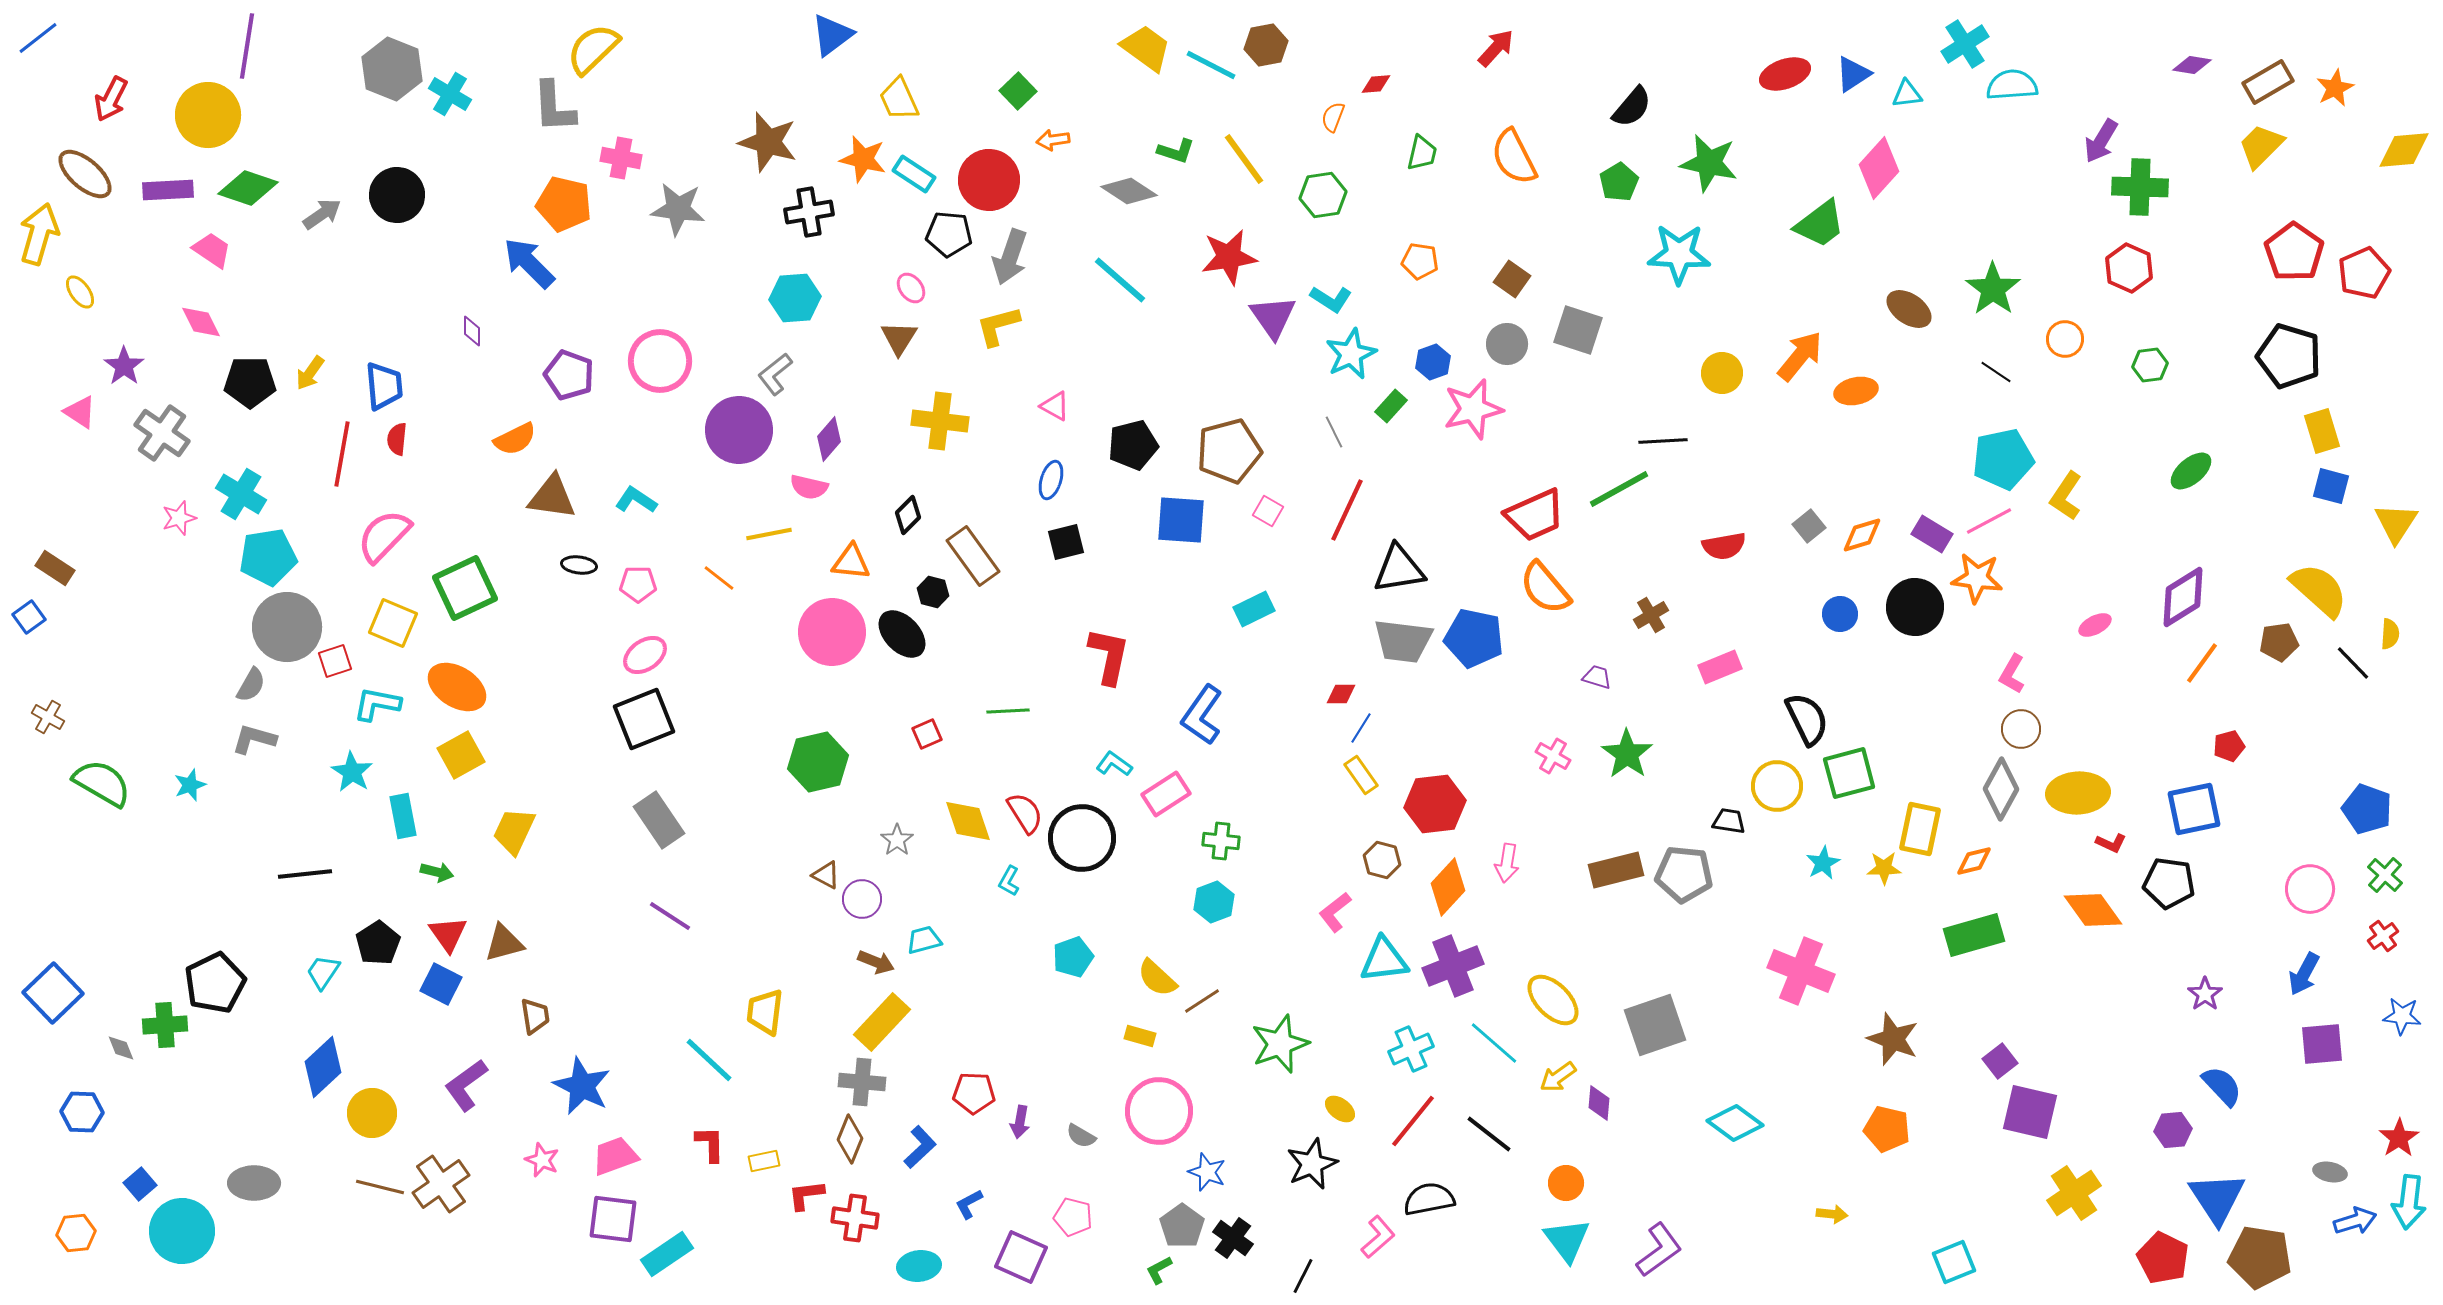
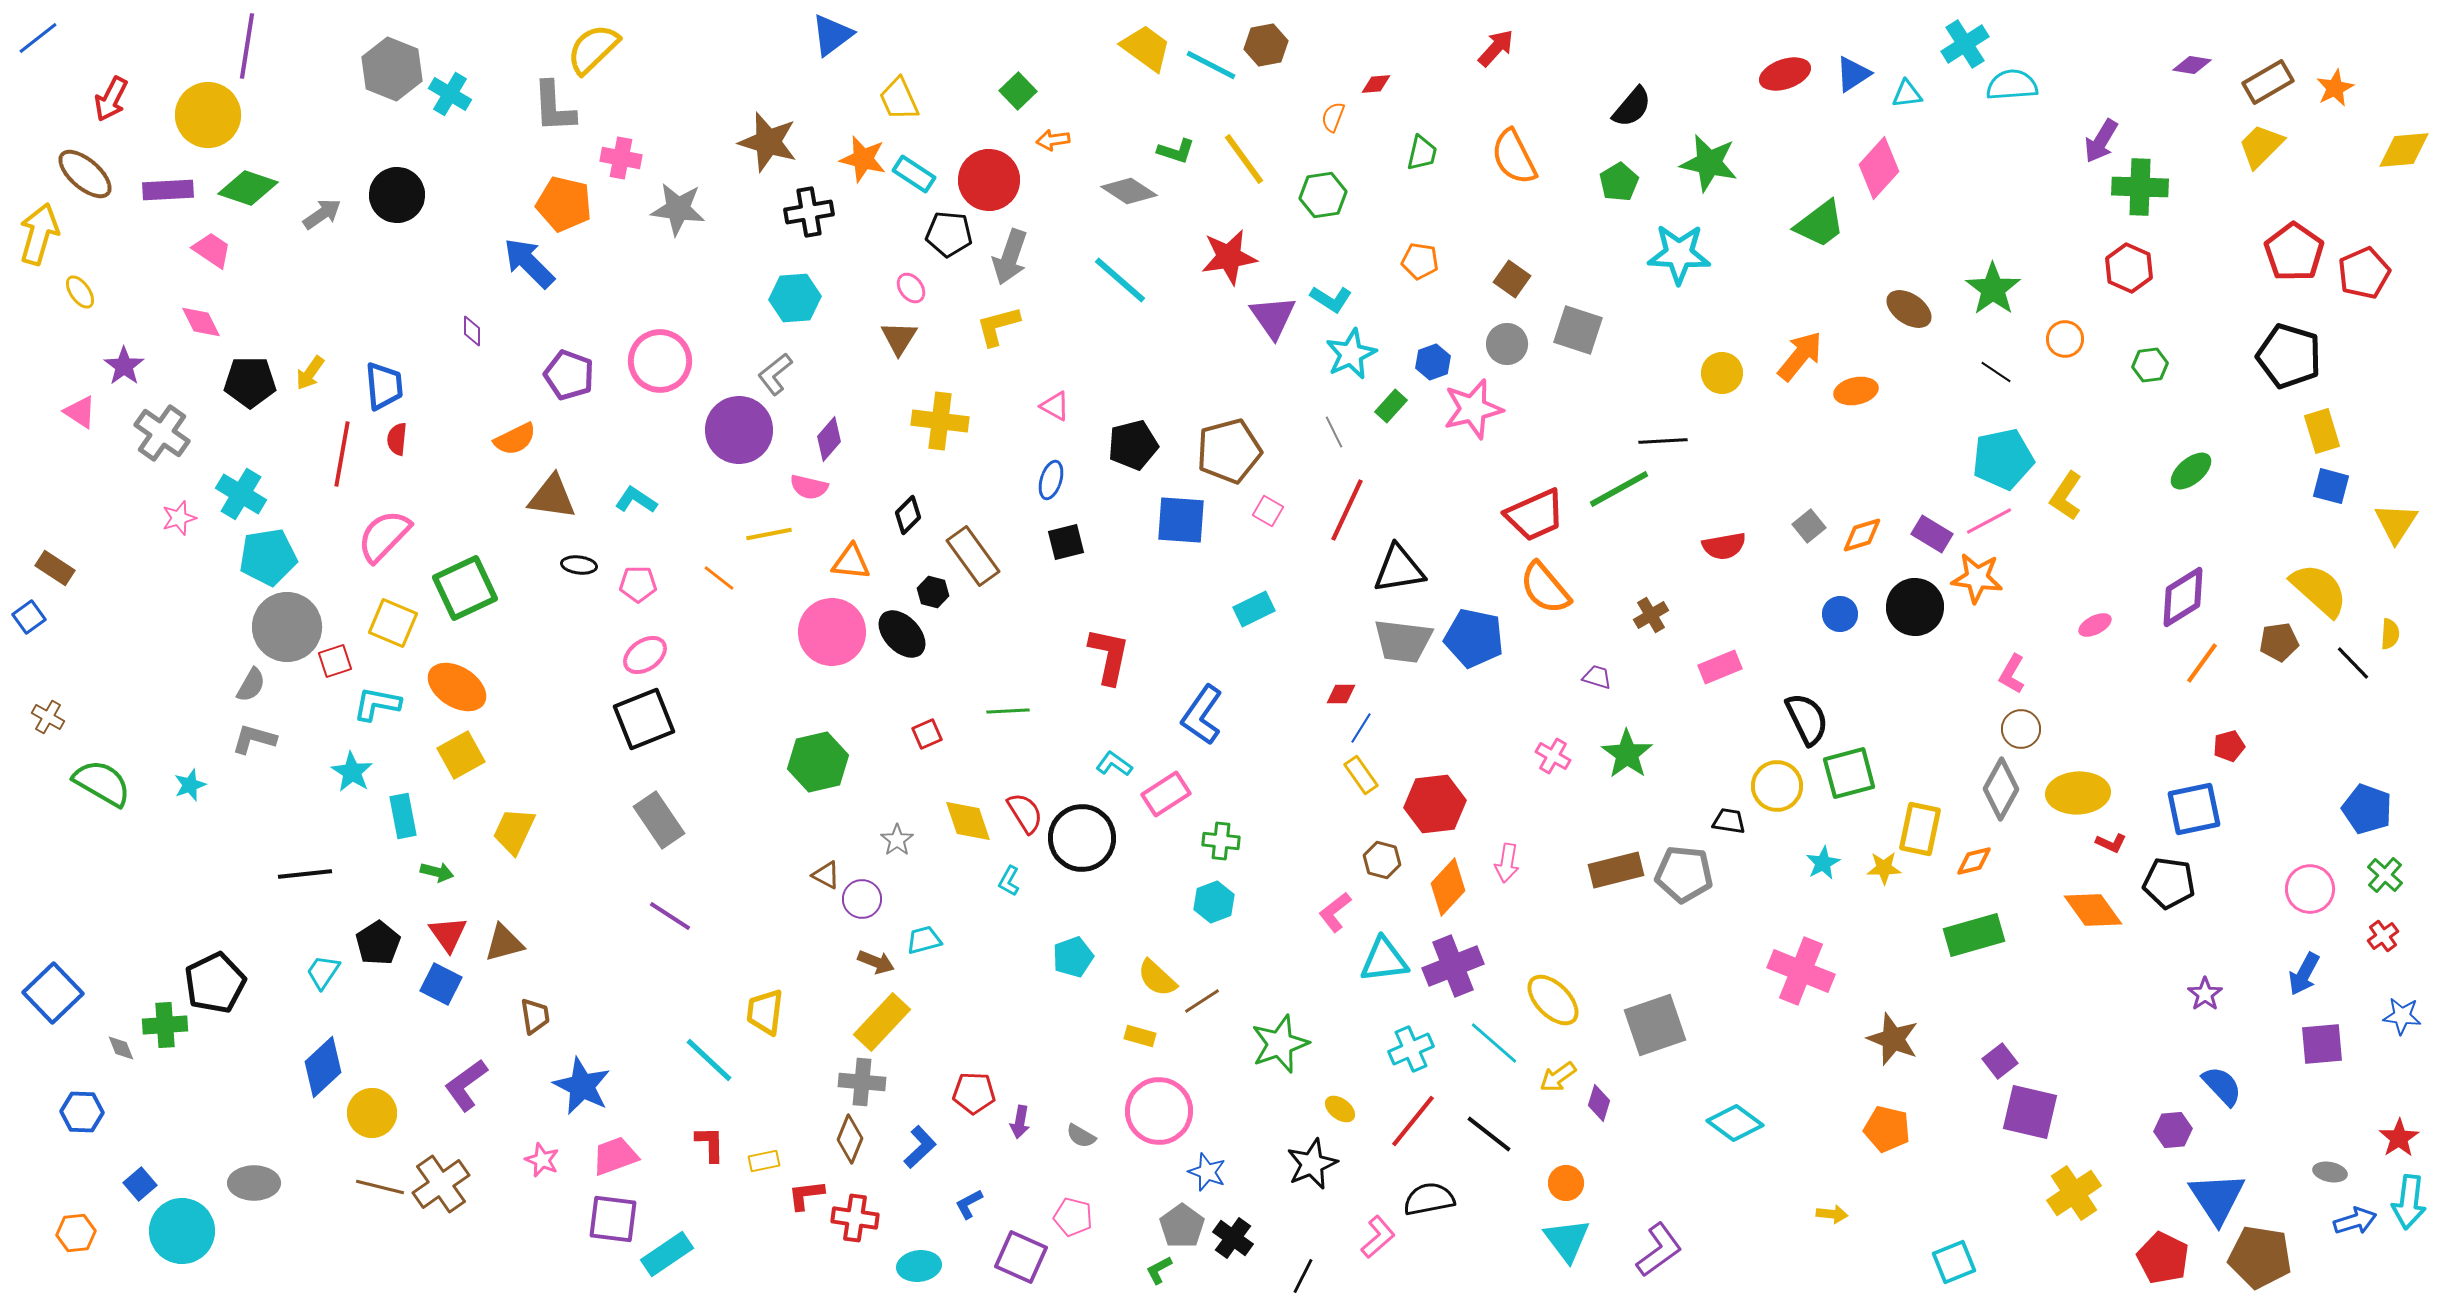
purple diamond at (1599, 1103): rotated 12 degrees clockwise
